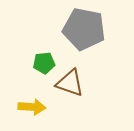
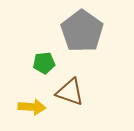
gray pentagon: moved 2 px left, 2 px down; rotated 24 degrees clockwise
brown triangle: moved 9 px down
